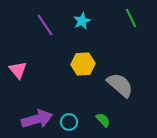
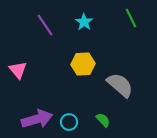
cyan star: moved 2 px right, 1 px down; rotated 12 degrees counterclockwise
